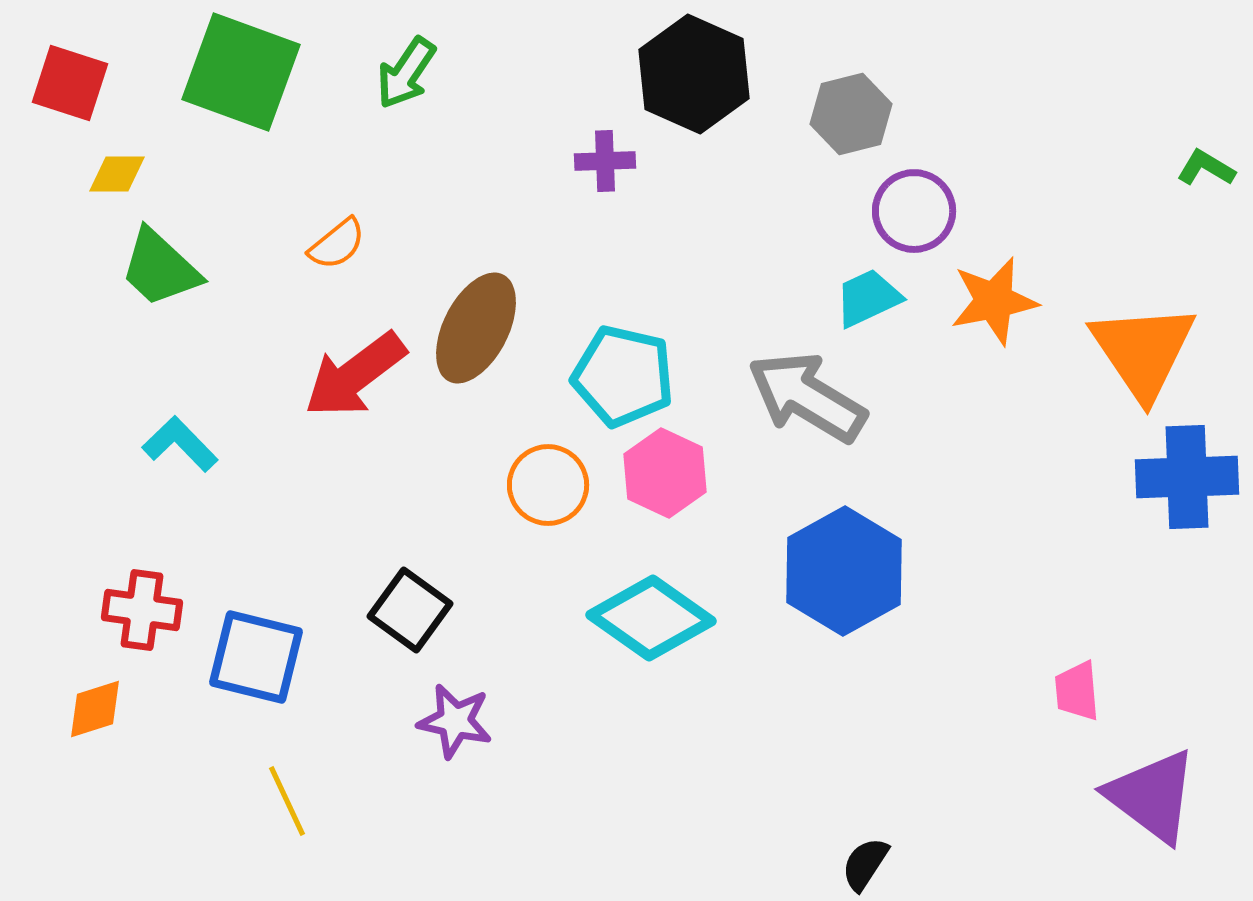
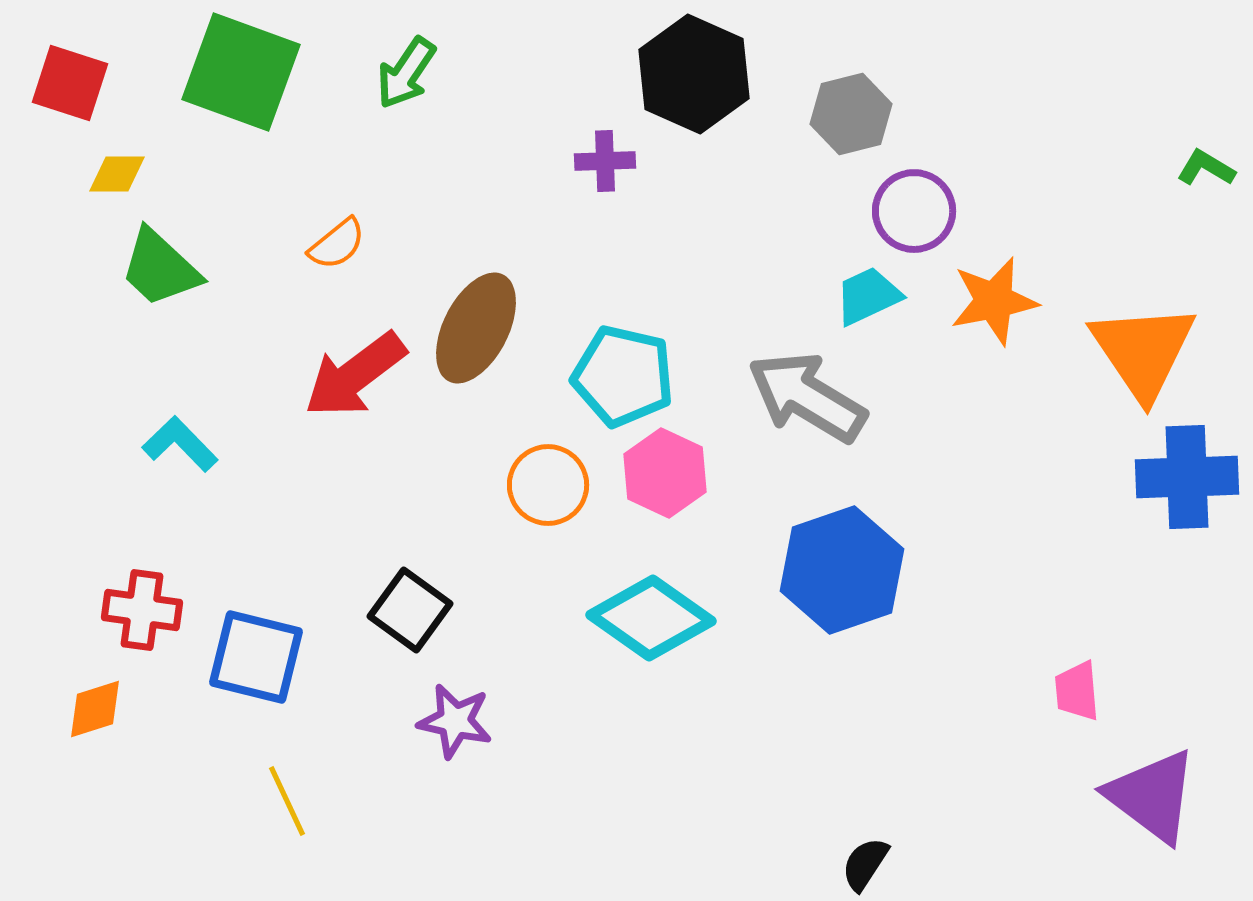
cyan trapezoid: moved 2 px up
blue hexagon: moved 2 px left, 1 px up; rotated 10 degrees clockwise
